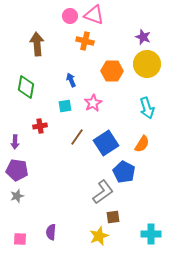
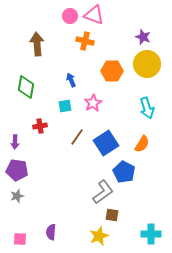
brown square: moved 1 px left, 2 px up; rotated 16 degrees clockwise
